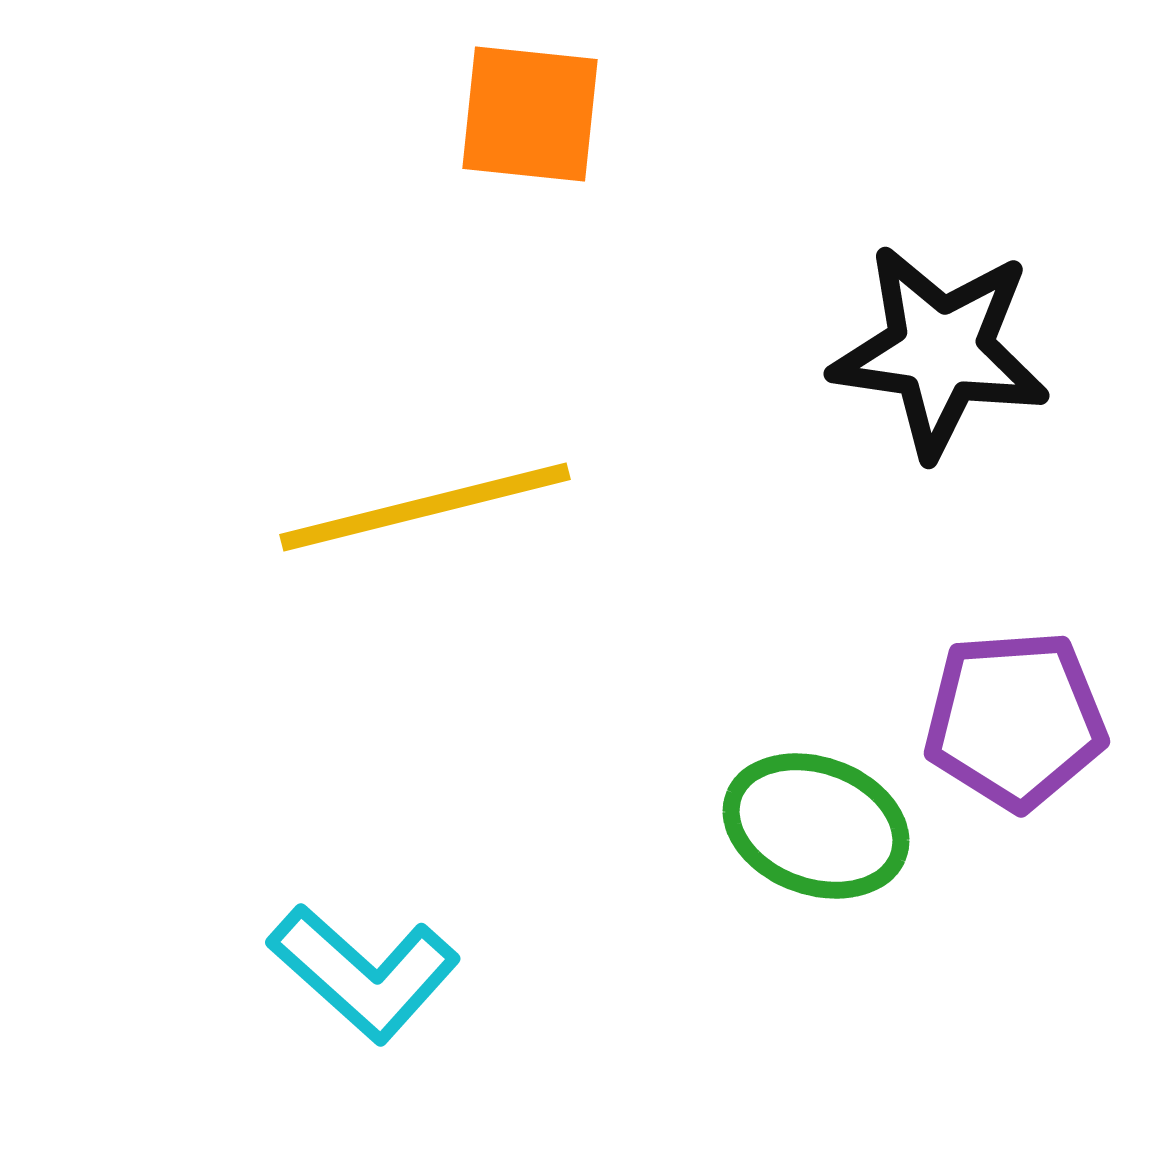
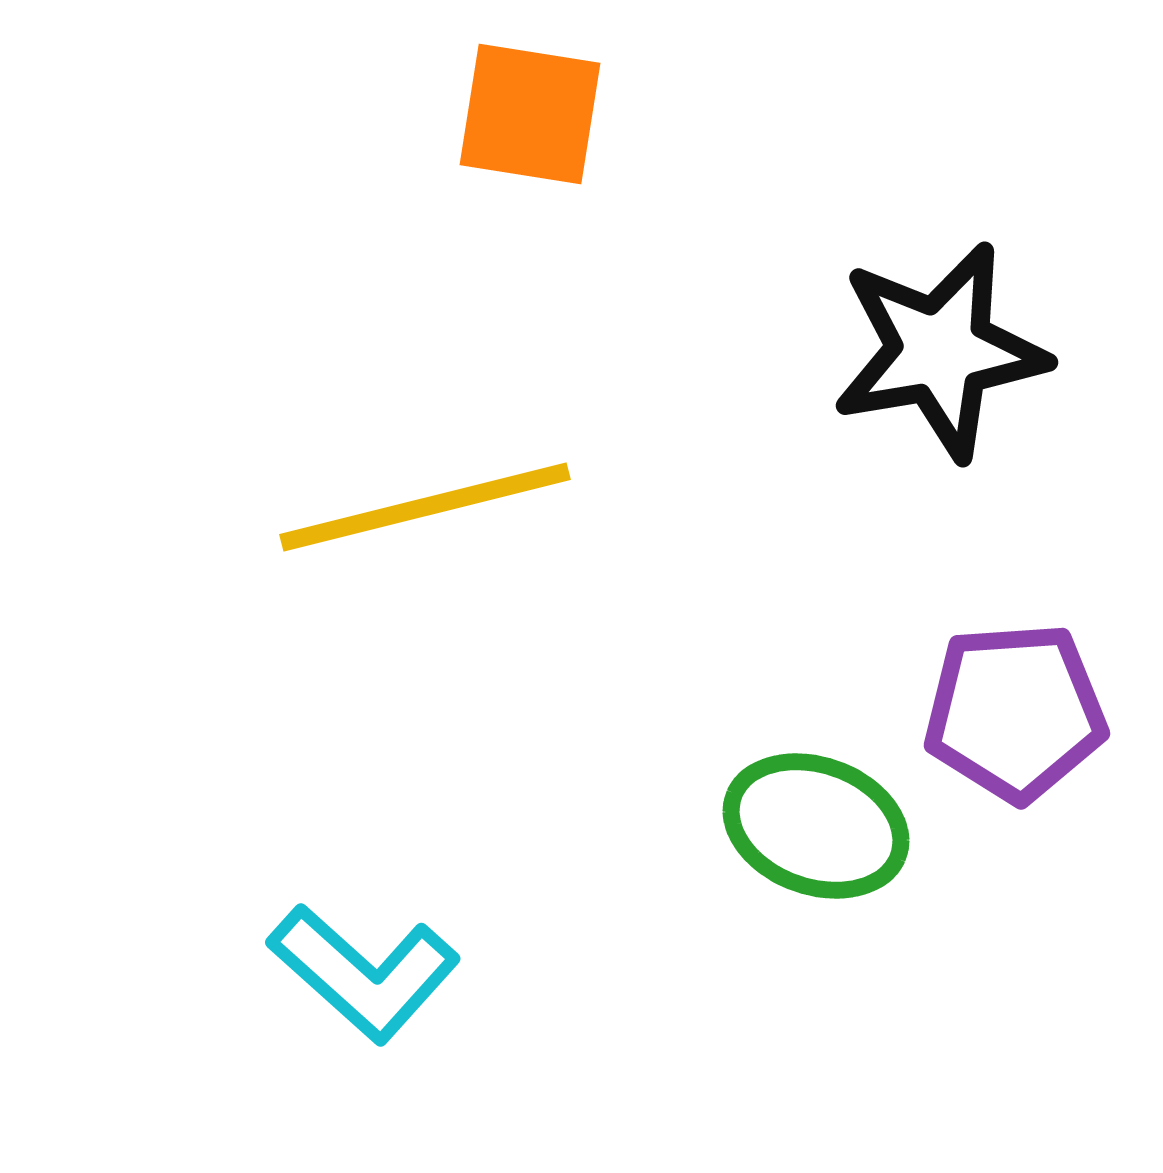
orange square: rotated 3 degrees clockwise
black star: rotated 18 degrees counterclockwise
purple pentagon: moved 8 px up
